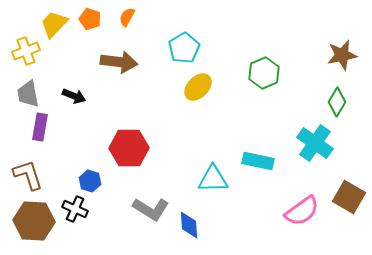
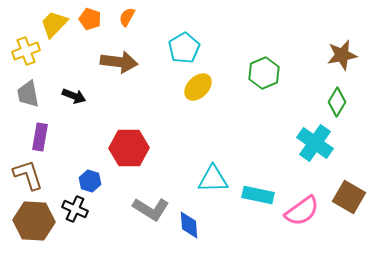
purple rectangle: moved 10 px down
cyan rectangle: moved 34 px down
